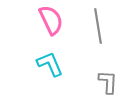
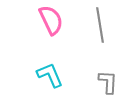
gray line: moved 2 px right, 1 px up
cyan L-shape: moved 11 px down
